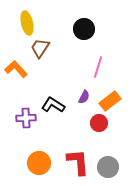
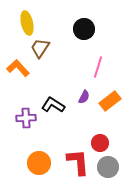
orange L-shape: moved 2 px right, 1 px up
red circle: moved 1 px right, 20 px down
